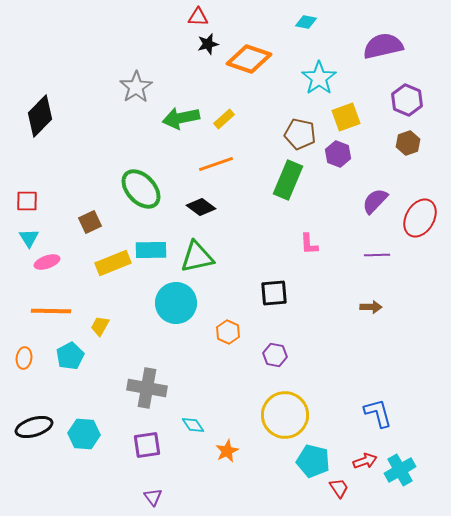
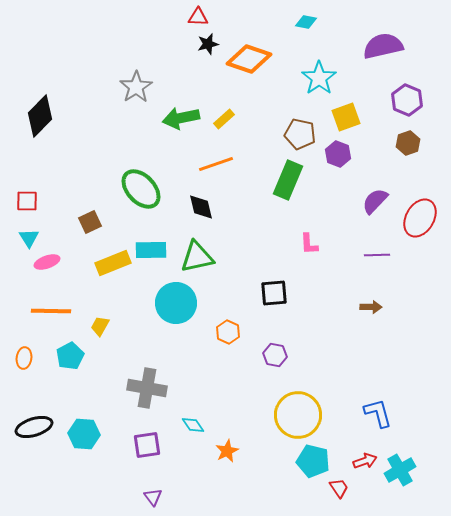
black diamond at (201, 207): rotated 40 degrees clockwise
yellow circle at (285, 415): moved 13 px right
